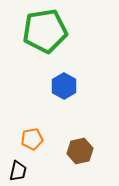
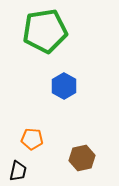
orange pentagon: rotated 15 degrees clockwise
brown hexagon: moved 2 px right, 7 px down
